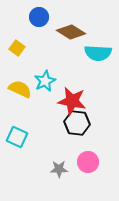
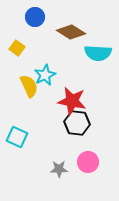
blue circle: moved 4 px left
cyan star: moved 6 px up
yellow semicircle: moved 9 px right, 3 px up; rotated 40 degrees clockwise
